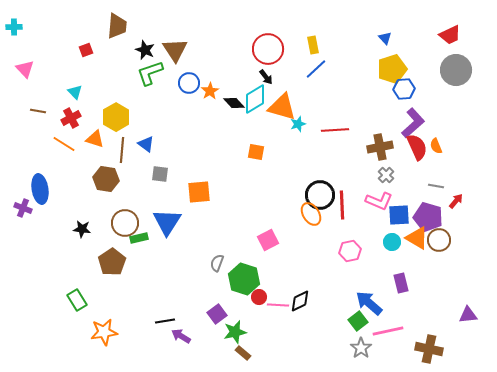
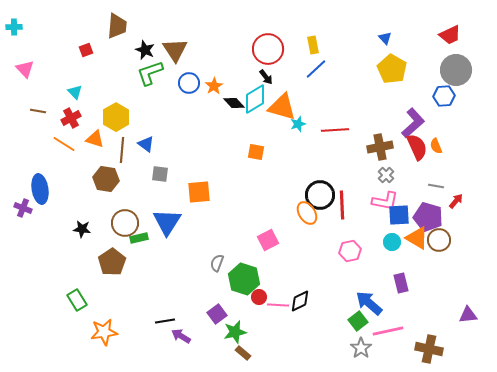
yellow pentagon at (392, 69): rotated 24 degrees counterclockwise
blue hexagon at (404, 89): moved 40 px right, 7 px down
orange star at (210, 91): moved 4 px right, 5 px up
pink L-shape at (379, 201): moved 6 px right; rotated 12 degrees counterclockwise
orange ellipse at (311, 214): moved 4 px left, 1 px up
